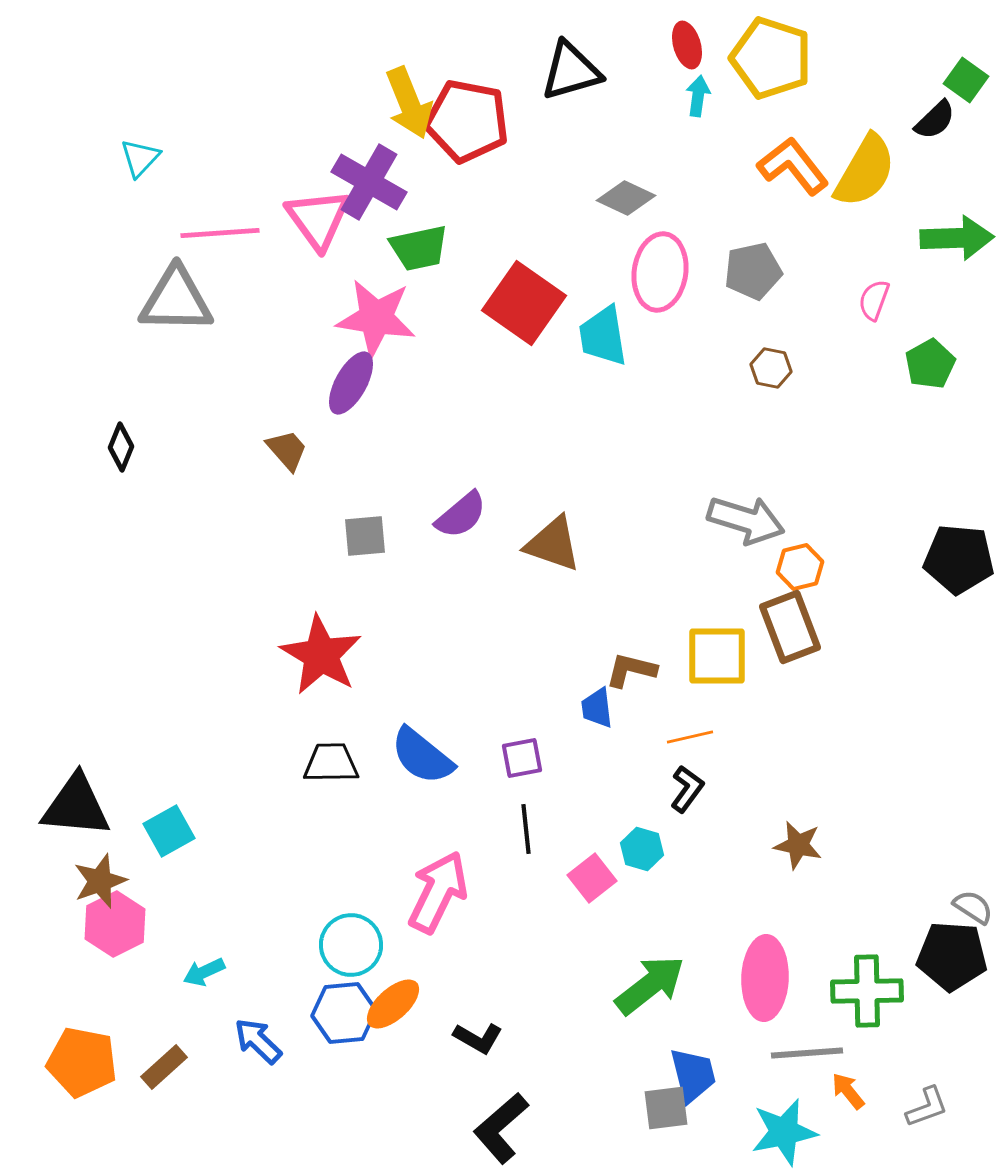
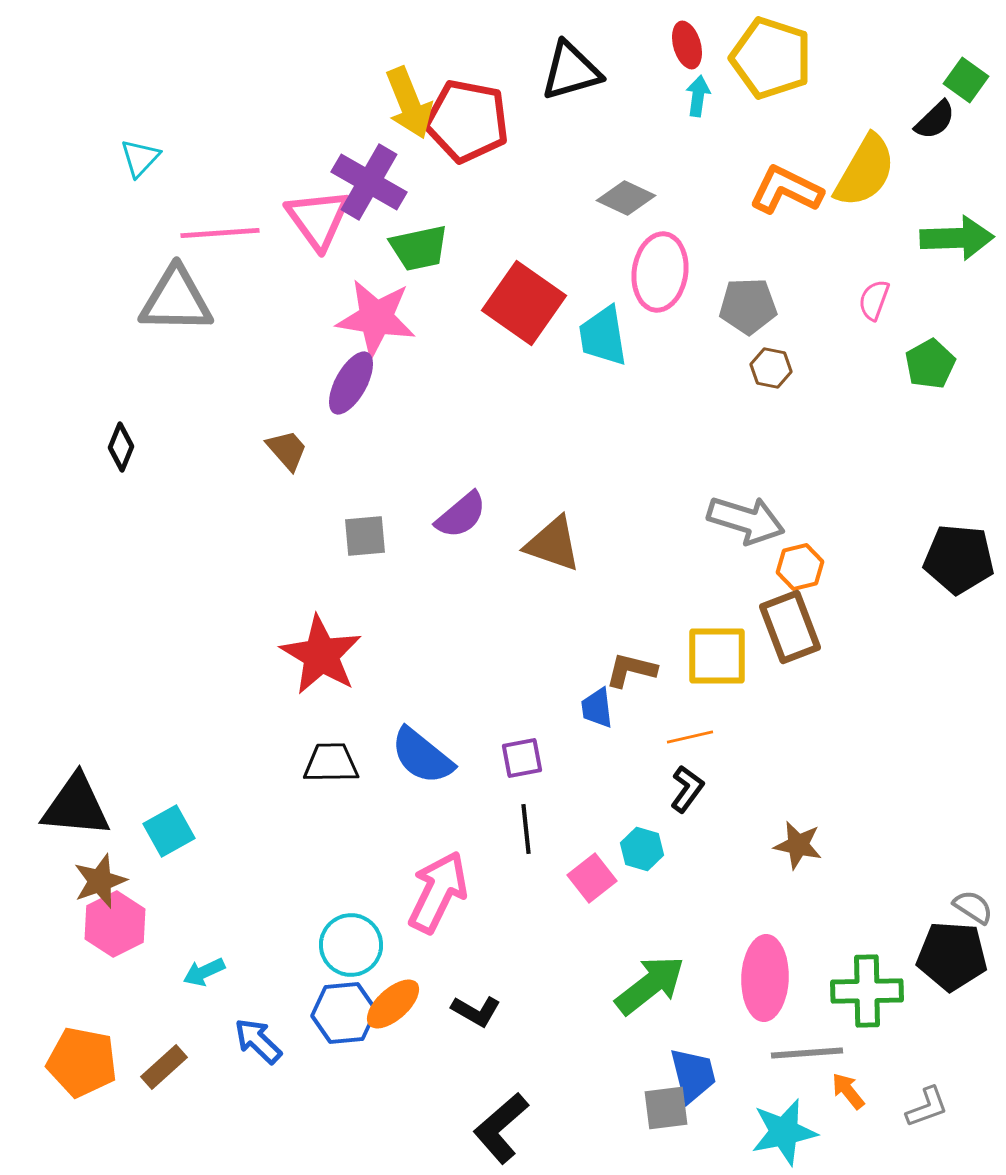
orange L-shape at (793, 166): moved 7 px left, 24 px down; rotated 26 degrees counterclockwise
gray pentagon at (753, 271): moved 5 px left, 35 px down; rotated 10 degrees clockwise
black L-shape at (478, 1038): moved 2 px left, 27 px up
